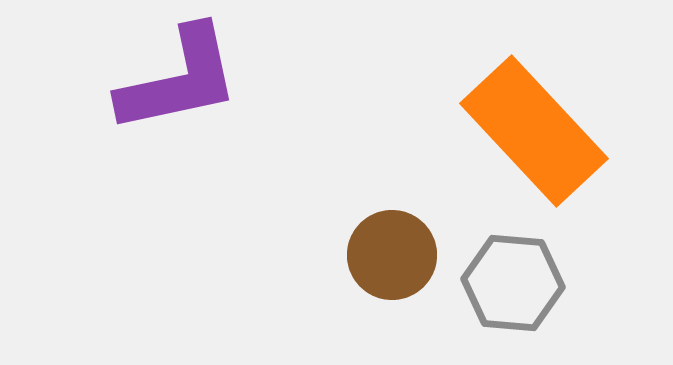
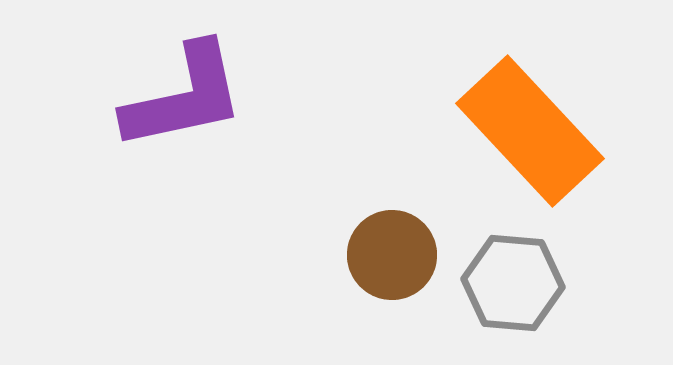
purple L-shape: moved 5 px right, 17 px down
orange rectangle: moved 4 px left
